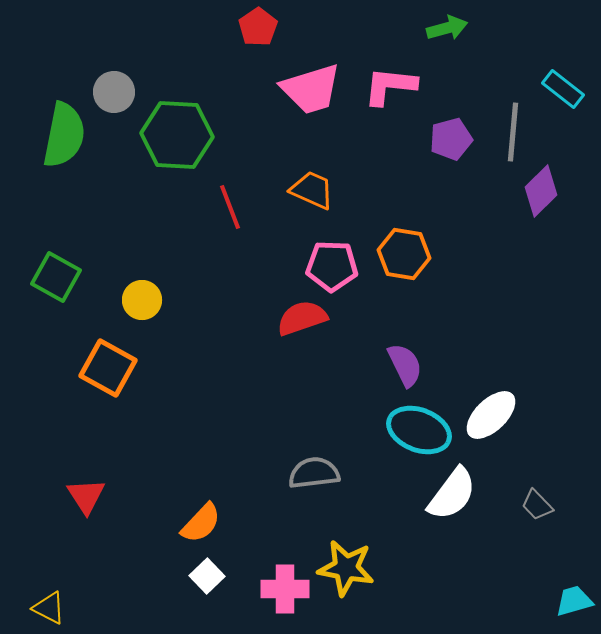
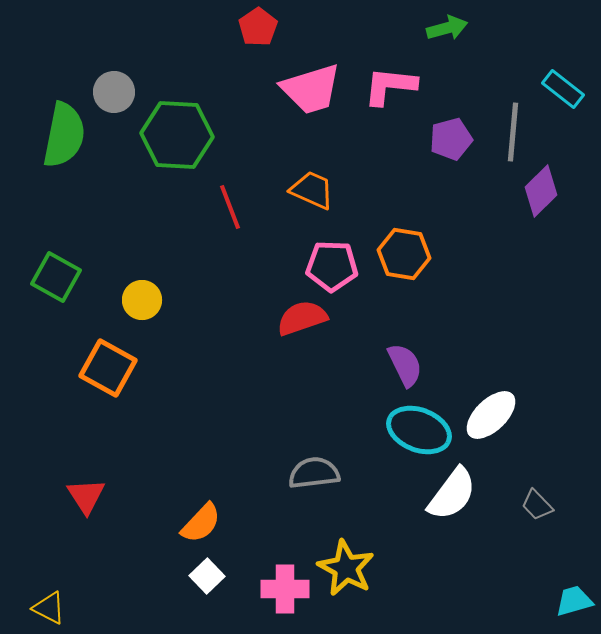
yellow star: rotated 18 degrees clockwise
